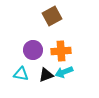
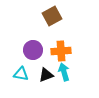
cyan arrow: rotated 96 degrees clockwise
